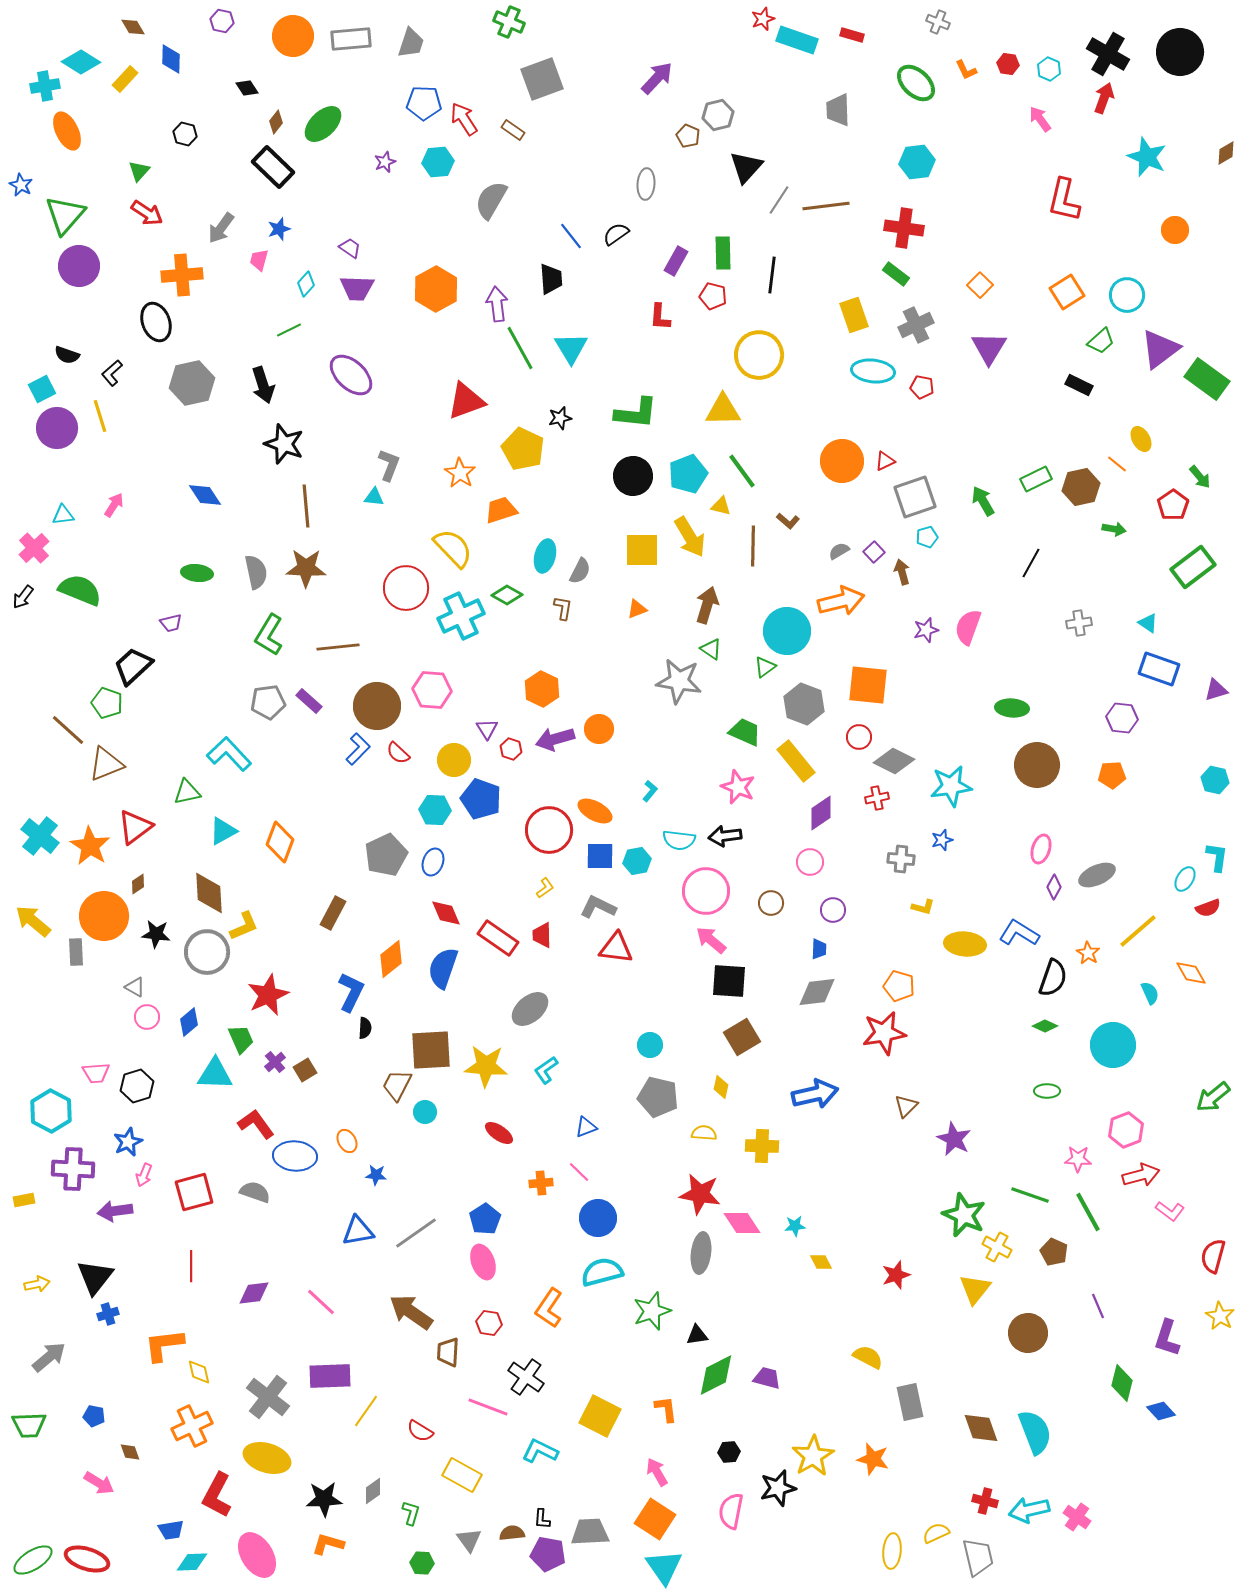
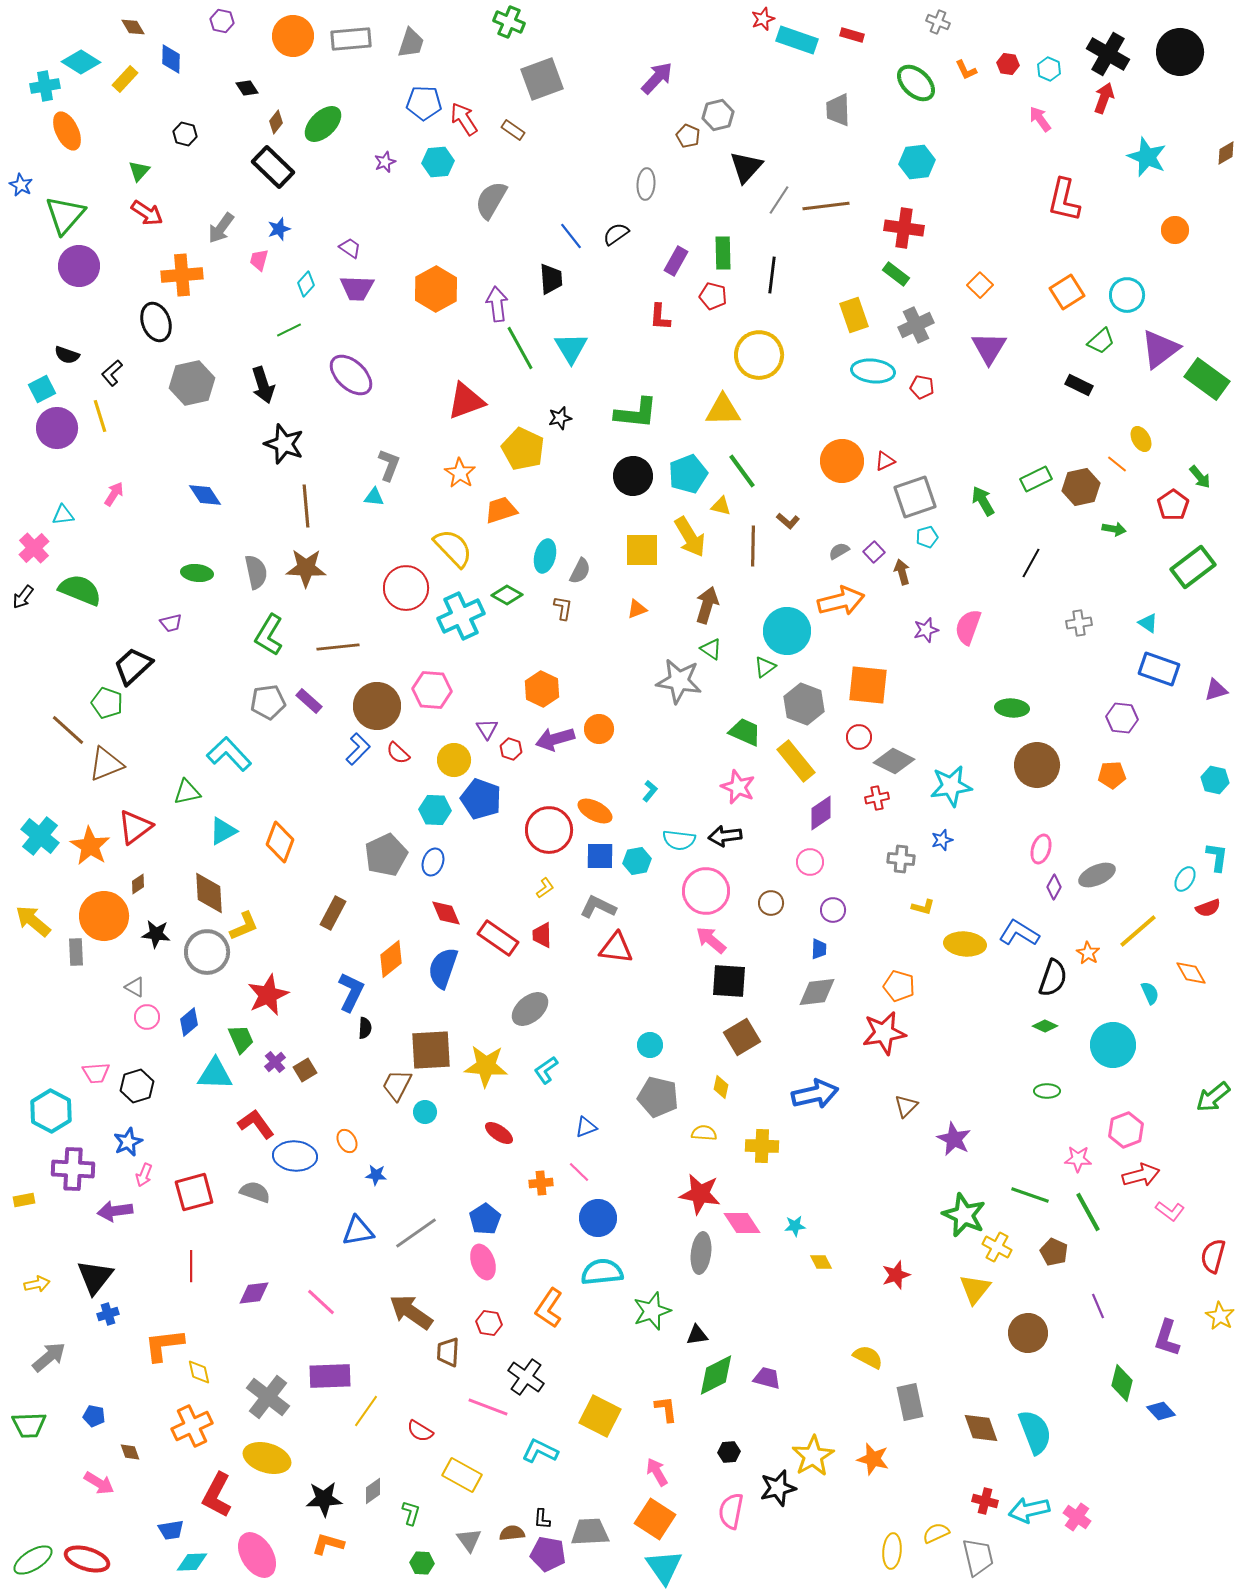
pink arrow at (114, 505): moved 11 px up
cyan semicircle at (602, 1272): rotated 9 degrees clockwise
